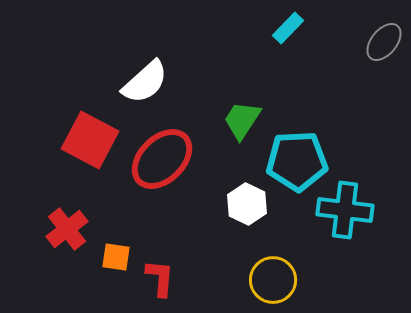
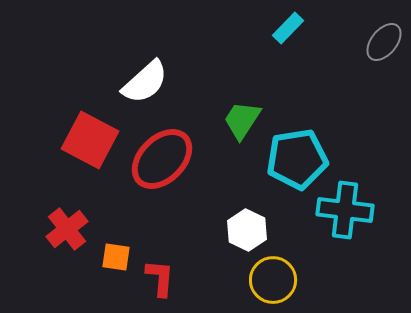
cyan pentagon: moved 2 px up; rotated 6 degrees counterclockwise
white hexagon: moved 26 px down
